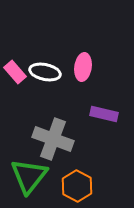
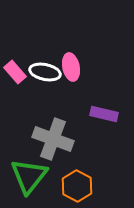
pink ellipse: moved 12 px left; rotated 20 degrees counterclockwise
